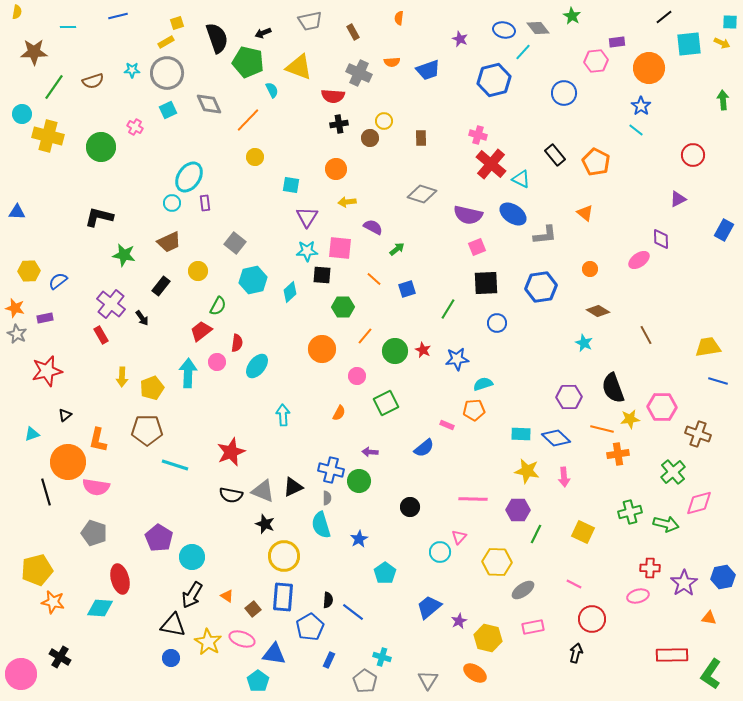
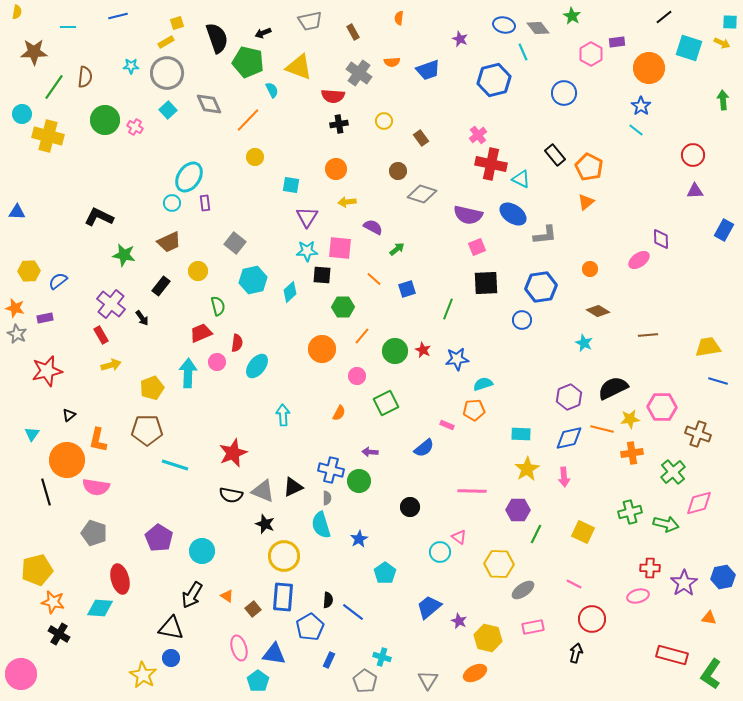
blue ellipse at (504, 30): moved 5 px up
cyan square at (689, 44): moved 4 px down; rotated 24 degrees clockwise
cyan line at (523, 52): rotated 66 degrees counterclockwise
pink hexagon at (596, 61): moved 5 px left, 7 px up; rotated 25 degrees counterclockwise
cyan star at (132, 70): moved 1 px left, 4 px up
gray cross at (359, 73): rotated 10 degrees clockwise
brown semicircle at (93, 81): moved 8 px left, 4 px up; rotated 65 degrees counterclockwise
cyan square at (168, 110): rotated 18 degrees counterclockwise
pink cross at (478, 135): rotated 36 degrees clockwise
brown circle at (370, 138): moved 28 px right, 33 px down
brown rectangle at (421, 138): rotated 35 degrees counterclockwise
green circle at (101, 147): moved 4 px right, 27 px up
orange pentagon at (596, 162): moved 7 px left, 5 px down
red cross at (491, 164): rotated 28 degrees counterclockwise
purple triangle at (678, 199): moved 17 px right, 8 px up; rotated 24 degrees clockwise
orange triangle at (585, 213): moved 1 px right, 11 px up; rotated 42 degrees clockwise
black L-shape at (99, 217): rotated 12 degrees clockwise
green semicircle at (218, 306): rotated 42 degrees counterclockwise
green line at (448, 309): rotated 10 degrees counterclockwise
blue circle at (497, 323): moved 25 px right, 3 px up
red trapezoid at (201, 331): moved 2 px down; rotated 15 degrees clockwise
brown line at (646, 335): moved 2 px right; rotated 66 degrees counterclockwise
orange line at (365, 336): moved 3 px left
yellow arrow at (122, 377): moved 11 px left, 12 px up; rotated 108 degrees counterclockwise
black semicircle at (613, 388): rotated 84 degrees clockwise
purple hexagon at (569, 397): rotated 20 degrees counterclockwise
black triangle at (65, 415): moved 4 px right
cyan triangle at (32, 434): rotated 35 degrees counterclockwise
blue diamond at (556, 438): moved 13 px right; rotated 56 degrees counterclockwise
red star at (231, 452): moved 2 px right, 1 px down
orange cross at (618, 454): moved 14 px right, 1 px up
orange circle at (68, 462): moved 1 px left, 2 px up
yellow star at (527, 471): moved 2 px up; rotated 30 degrees clockwise
pink line at (473, 499): moved 1 px left, 8 px up
pink triangle at (459, 537): rotated 35 degrees counterclockwise
cyan circle at (192, 557): moved 10 px right, 6 px up
yellow hexagon at (497, 562): moved 2 px right, 2 px down
purple star at (459, 621): rotated 21 degrees counterclockwise
black triangle at (173, 625): moved 2 px left, 3 px down
pink ellipse at (242, 639): moved 3 px left, 9 px down; rotated 55 degrees clockwise
yellow star at (208, 642): moved 65 px left, 33 px down
red rectangle at (672, 655): rotated 16 degrees clockwise
black cross at (60, 657): moved 1 px left, 23 px up
orange ellipse at (475, 673): rotated 60 degrees counterclockwise
